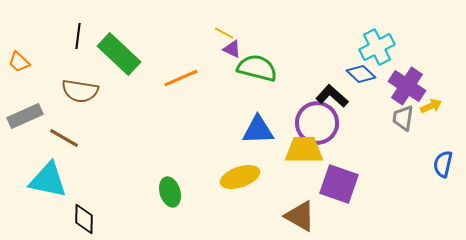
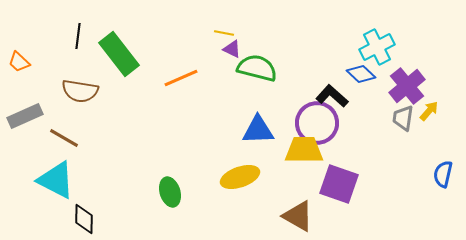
yellow line: rotated 18 degrees counterclockwise
green rectangle: rotated 9 degrees clockwise
purple cross: rotated 18 degrees clockwise
yellow arrow: moved 2 px left, 5 px down; rotated 25 degrees counterclockwise
blue semicircle: moved 10 px down
cyan triangle: moved 8 px right; rotated 15 degrees clockwise
brown triangle: moved 2 px left
